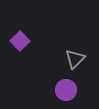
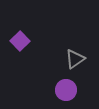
gray triangle: rotated 10 degrees clockwise
